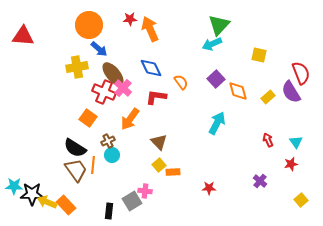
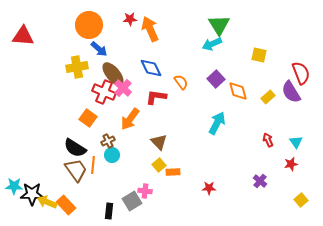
green triangle at (219, 25): rotated 15 degrees counterclockwise
